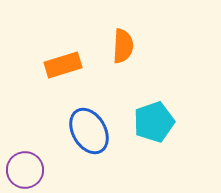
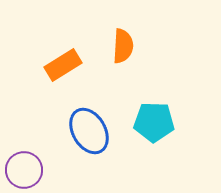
orange rectangle: rotated 15 degrees counterclockwise
cyan pentagon: rotated 21 degrees clockwise
purple circle: moved 1 px left
